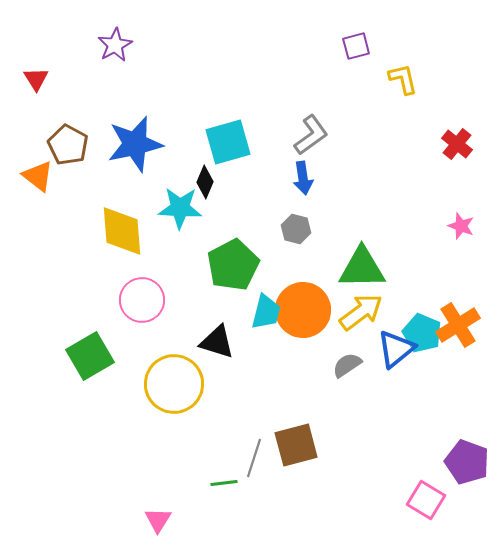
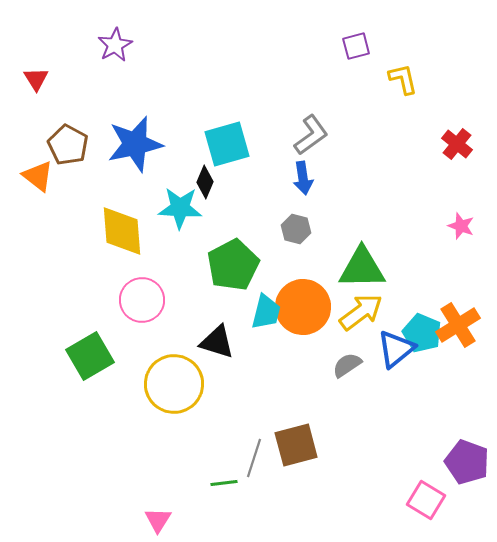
cyan square: moved 1 px left, 2 px down
orange circle: moved 3 px up
